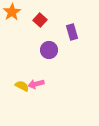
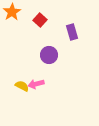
purple circle: moved 5 px down
